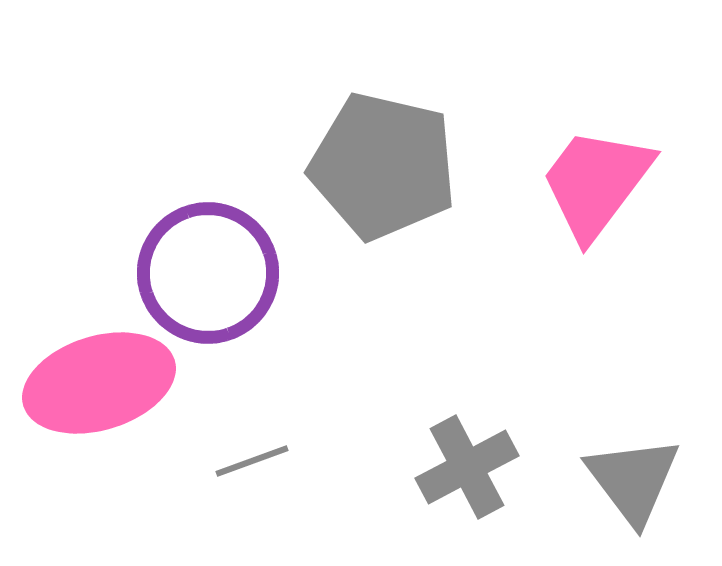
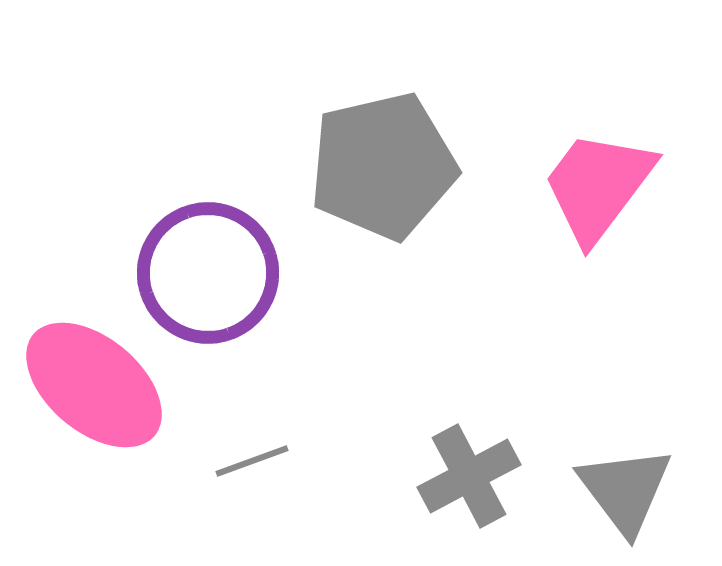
gray pentagon: rotated 26 degrees counterclockwise
pink trapezoid: moved 2 px right, 3 px down
pink ellipse: moved 5 px left, 2 px down; rotated 57 degrees clockwise
gray cross: moved 2 px right, 9 px down
gray triangle: moved 8 px left, 10 px down
